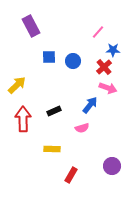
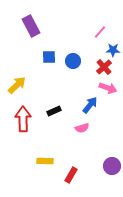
pink line: moved 2 px right
yellow rectangle: moved 7 px left, 12 px down
